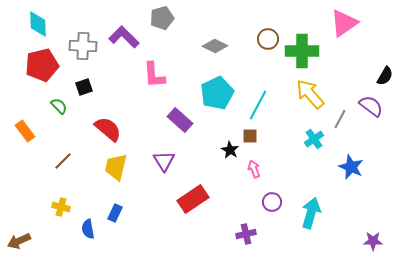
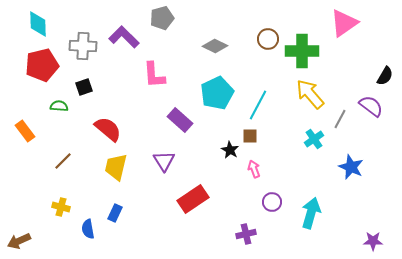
green semicircle: rotated 42 degrees counterclockwise
